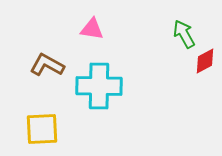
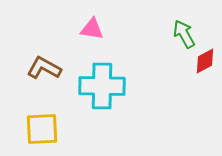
brown L-shape: moved 3 px left, 3 px down
cyan cross: moved 3 px right
